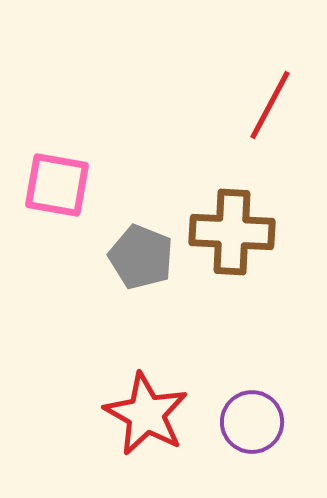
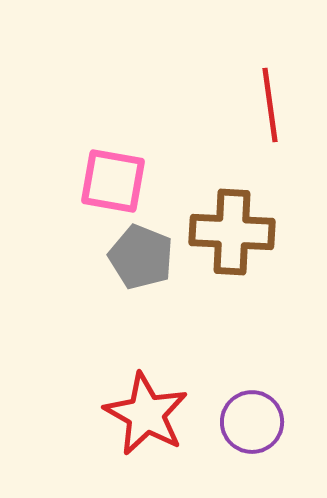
red line: rotated 36 degrees counterclockwise
pink square: moved 56 px right, 4 px up
